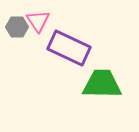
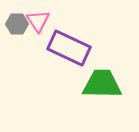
gray hexagon: moved 3 px up
